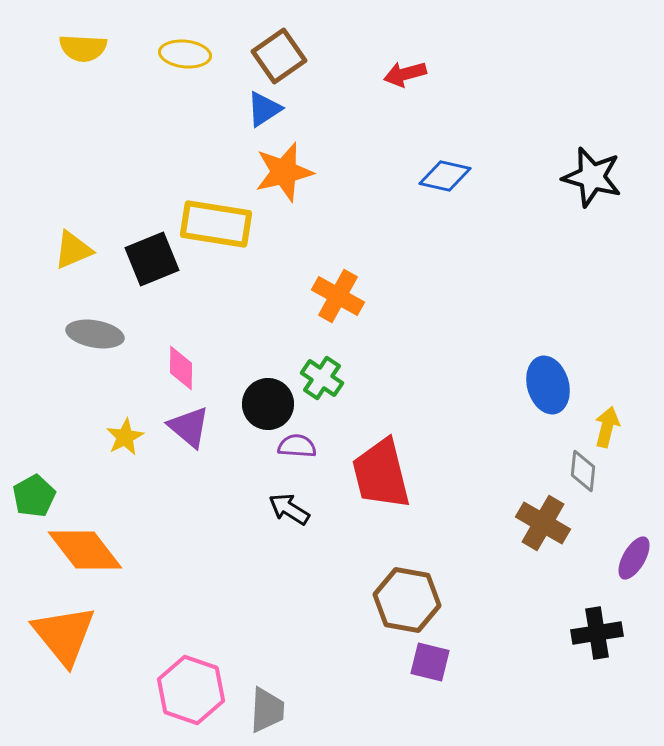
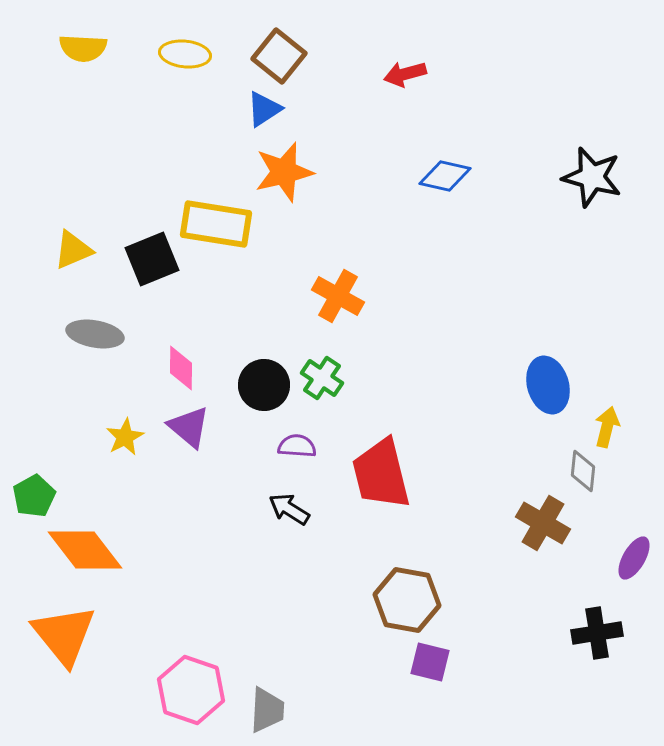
brown square: rotated 16 degrees counterclockwise
black circle: moved 4 px left, 19 px up
